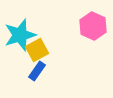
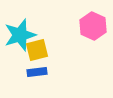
yellow square: rotated 15 degrees clockwise
blue rectangle: moved 1 px down; rotated 48 degrees clockwise
